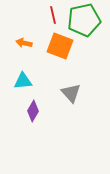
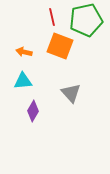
red line: moved 1 px left, 2 px down
green pentagon: moved 2 px right
orange arrow: moved 9 px down
